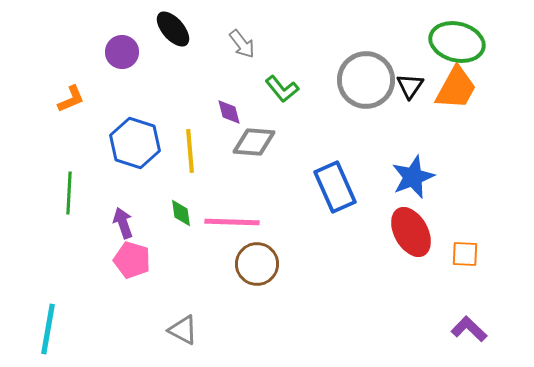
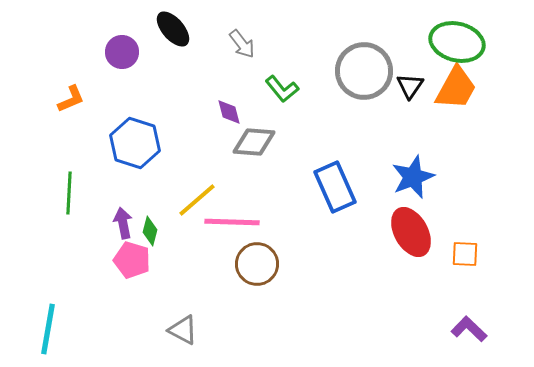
gray circle: moved 2 px left, 9 px up
yellow line: moved 7 px right, 49 px down; rotated 54 degrees clockwise
green diamond: moved 31 px left, 18 px down; rotated 24 degrees clockwise
purple arrow: rotated 8 degrees clockwise
